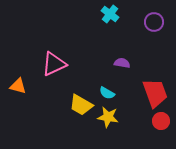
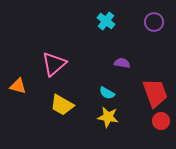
cyan cross: moved 4 px left, 7 px down
pink triangle: rotated 16 degrees counterclockwise
yellow trapezoid: moved 19 px left
